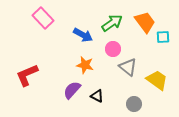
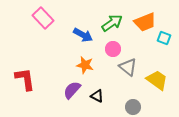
orange trapezoid: rotated 105 degrees clockwise
cyan square: moved 1 px right, 1 px down; rotated 24 degrees clockwise
red L-shape: moved 2 px left, 4 px down; rotated 105 degrees clockwise
gray circle: moved 1 px left, 3 px down
